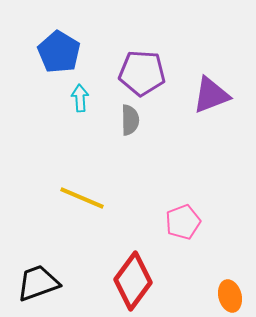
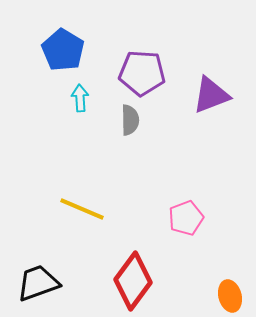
blue pentagon: moved 4 px right, 2 px up
yellow line: moved 11 px down
pink pentagon: moved 3 px right, 4 px up
